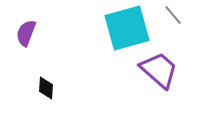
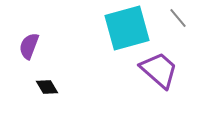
gray line: moved 5 px right, 3 px down
purple semicircle: moved 3 px right, 13 px down
black diamond: moved 1 px right, 1 px up; rotated 35 degrees counterclockwise
